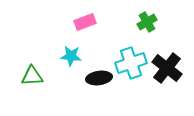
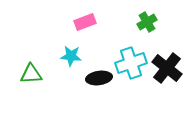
green triangle: moved 1 px left, 2 px up
